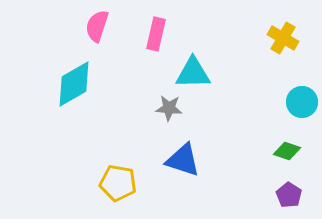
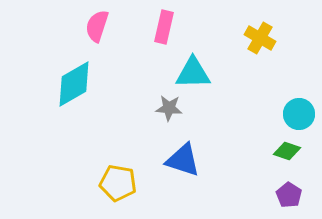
pink rectangle: moved 8 px right, 7 px up
yellow cross: moved 23 px left
cyan circle: moved 3 px left, 12 px down
